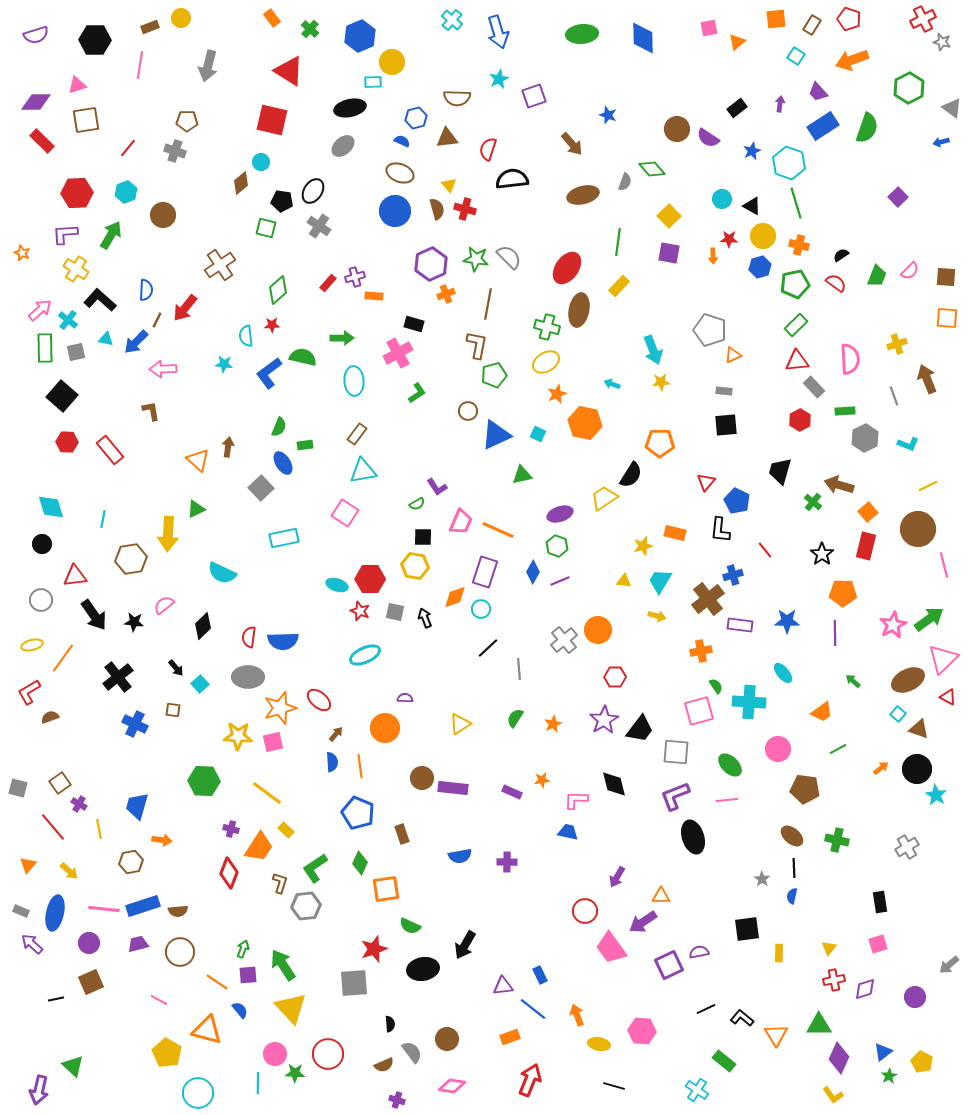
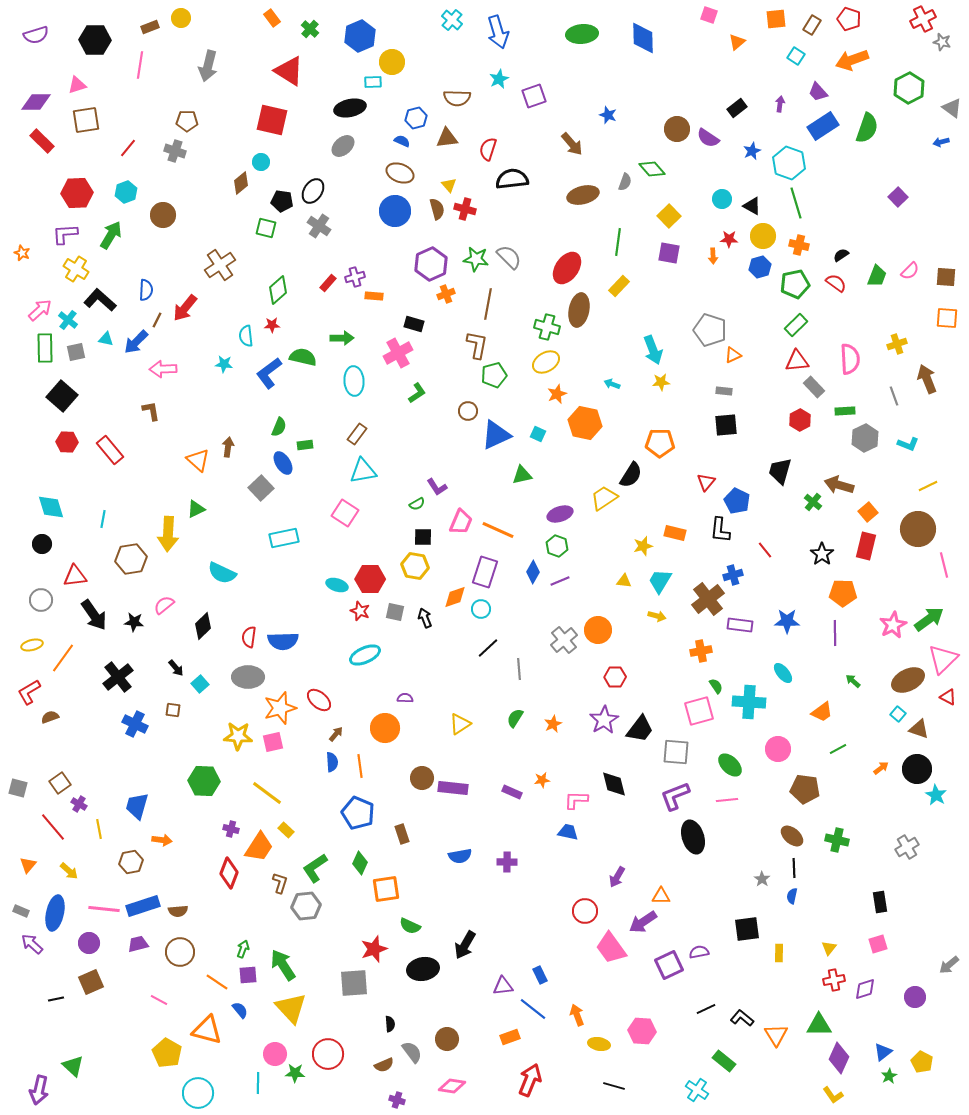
pink square at (709, 28): moved 13 px up; rotated 30 degrees clockwise
